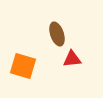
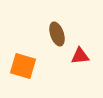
red triangle: moved 8 px right, 3 px up
